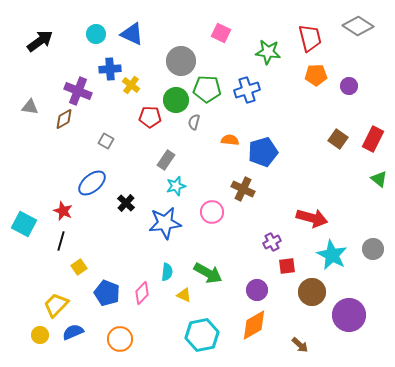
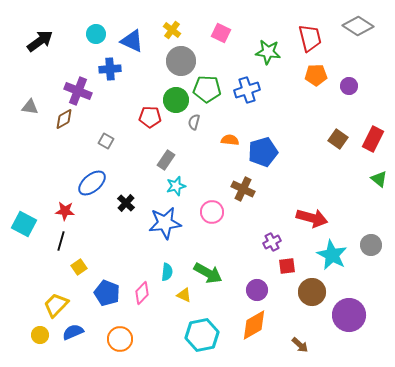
blue triangle at (132, 34): moved 7 px down
yellow cross at (131, 85): moved 41 px right, 55 px up
red star at (63, 211): moved 2 px right; rotated 18 degrees counterclockwise
gray circle at (373, 249): moved 2 px left, 4 px up
